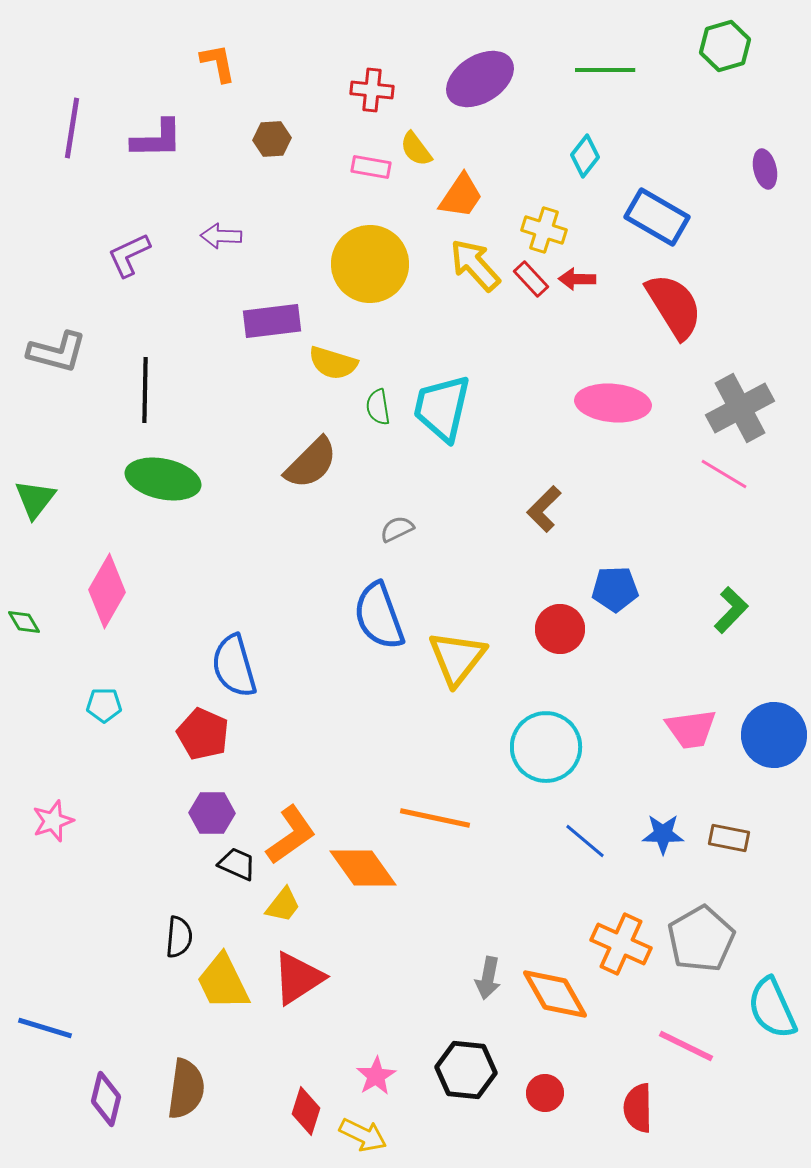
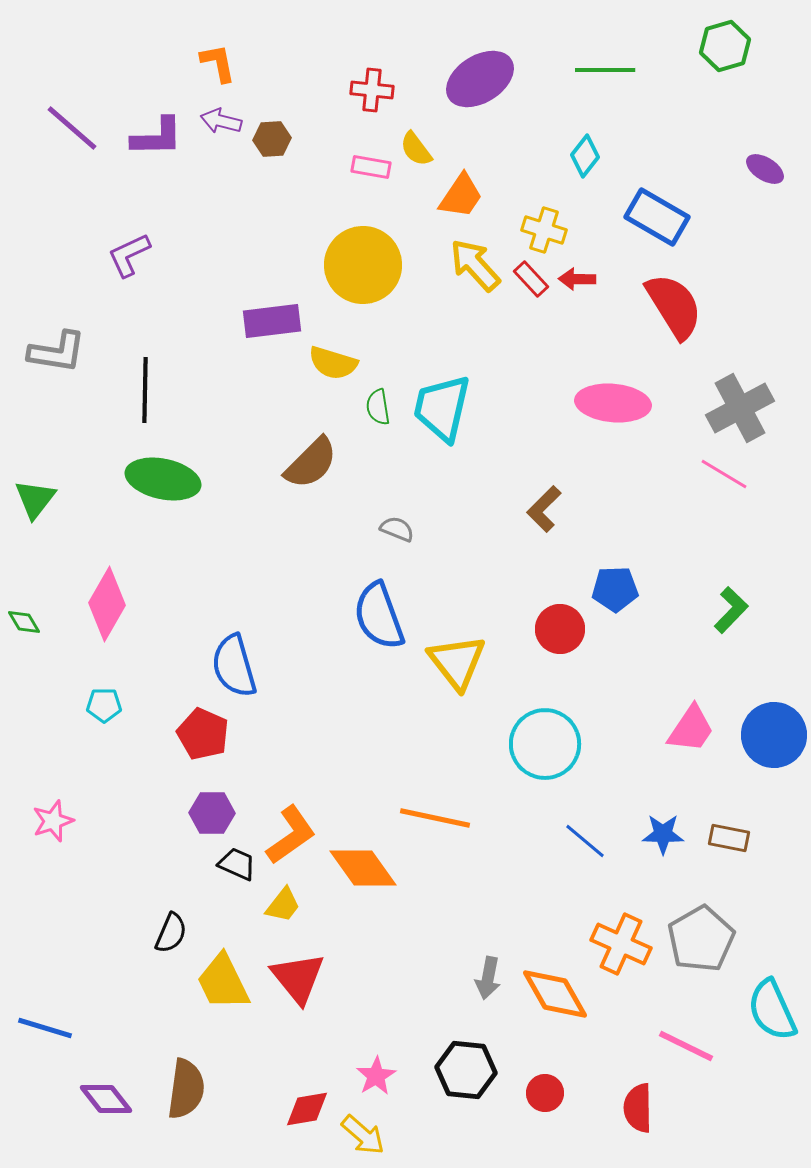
purple line at (72, 128): rotated 58 degrees counterclockwise
purple L-shape at (157, 139): moved 2 px up
purple ellipse at (765, 169): rotated 45 degrees counterclockwise
purple arrow at (221, 236): moved 115 px up; rotated 12 degrees clockwise
yellow circle at (370, 264): moved 7 px left, 1 px down
gray L-shape at (57, 352): rotated 6 degrees counterclockwise
gray semicircle at (397, 529): rotated 48 degrees clockwise
pink diamond at (107, 591): moved 13 px down
yellow triangle at (457, 658): moved 4 px down; rotated 16 degrees counterclockwise
pink trapezoid at (691, 729): rotated 48 degrees counterclockwise
cyan circle at (546, 747): moved 1 px left, 3 px up
black semicircle at (179, 937): moved 8 px left, 4 px up; rotated 18 degrees clockwise
red triangle at (298, 978): rotated 36 degrees counterclockwise
cyan semicircle at (772, 1008): moved 2 px down
purple diamond at (106, 1099): rotated 52 degrees counterclockwise
red diamond at (306, 1111): moved 1 px right, 2 px up; rotated 63 degrees clockwise
yellow arrow at (363, 1135): rotated 15 degrees clockwise
